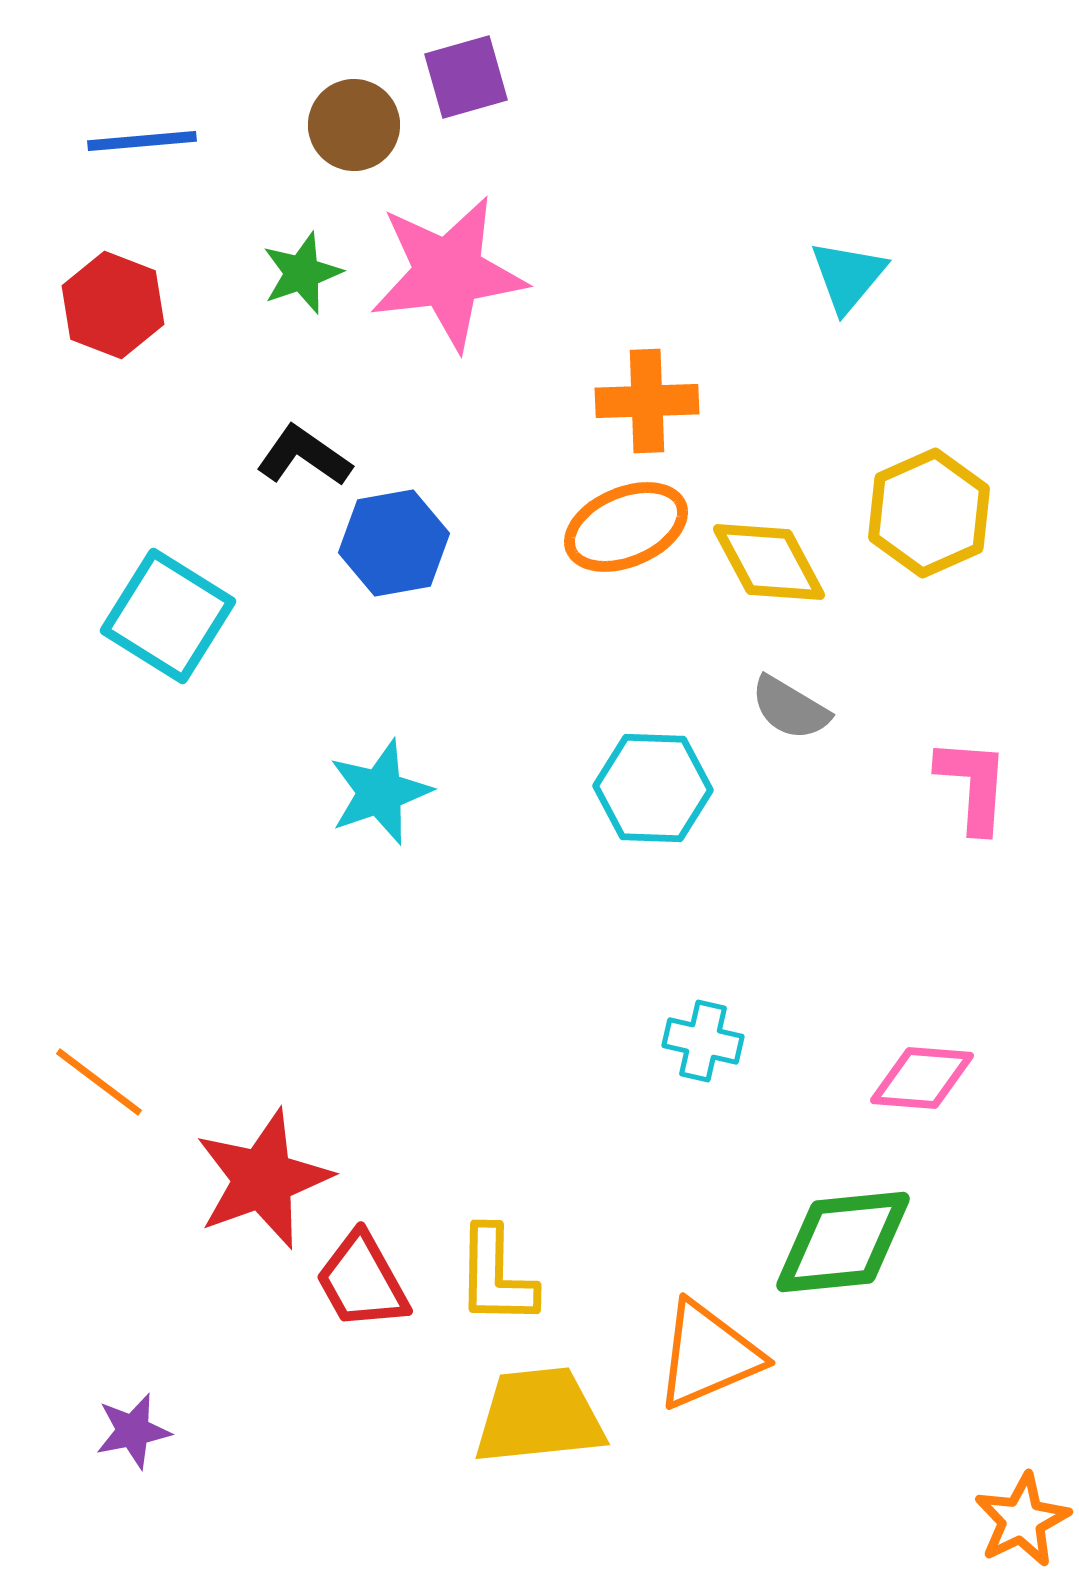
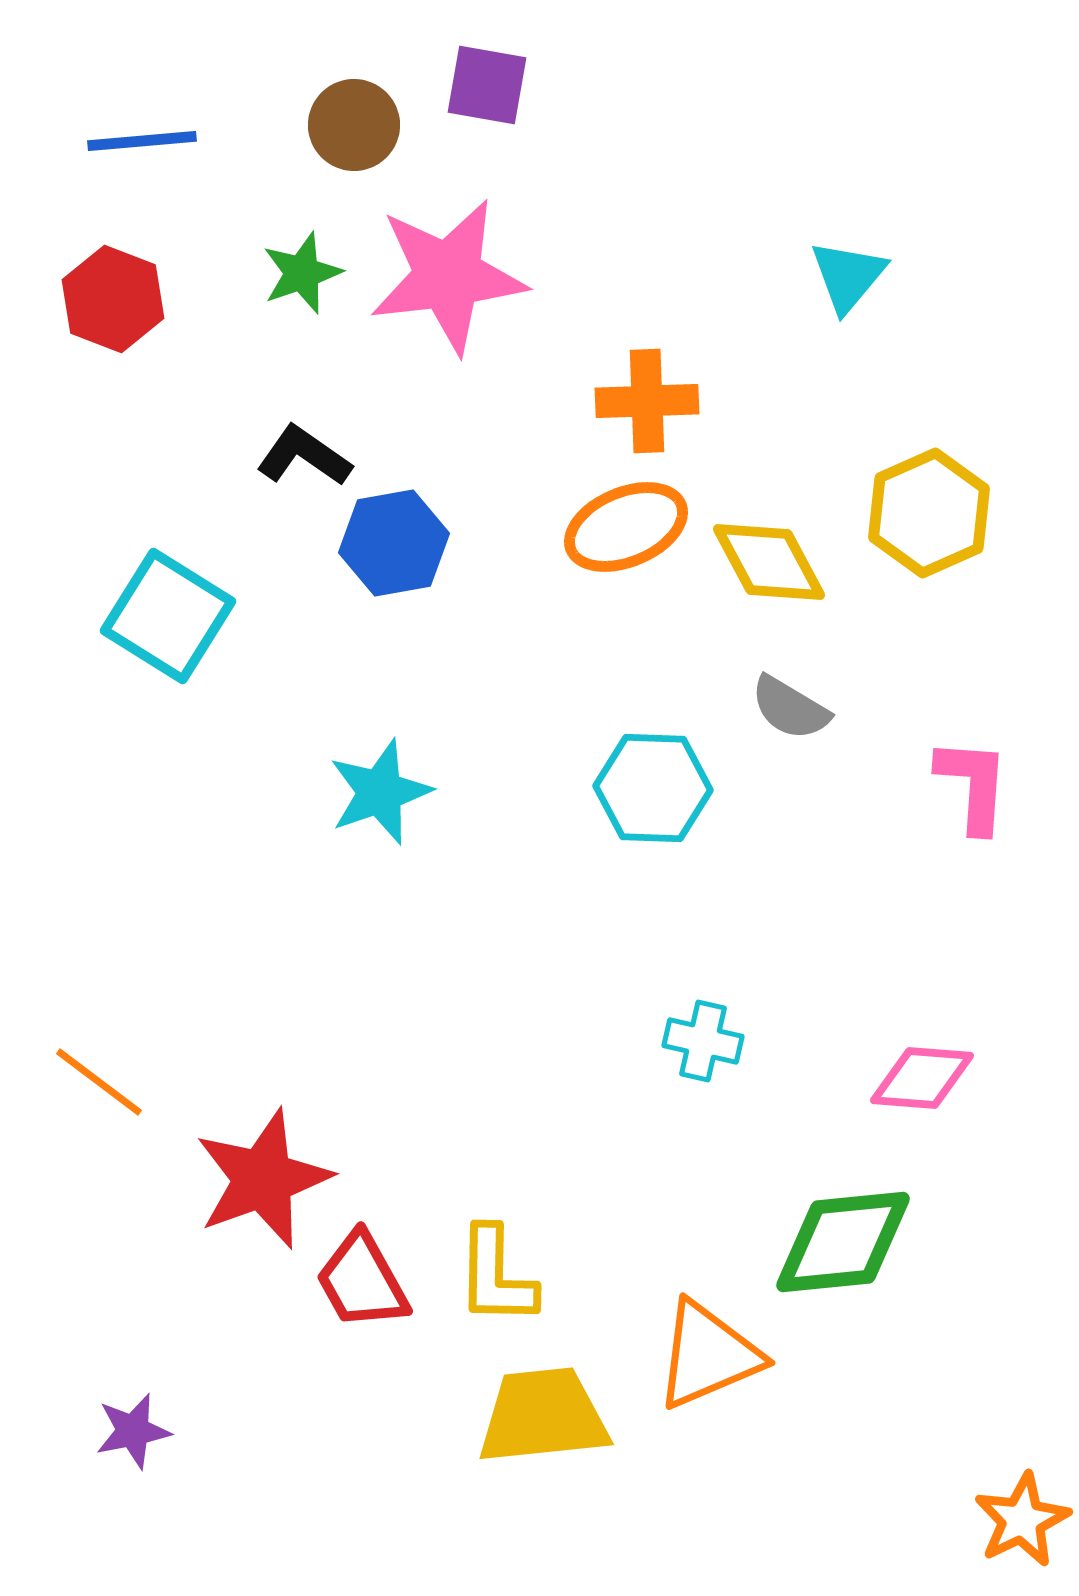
purple square: moved 21 px right, 8 px down; rotated 26 degrees clockwise
pink star: moved 3 px down
red hexagon: moved 6 px up
yellow trapezoid: moved 4 px right
